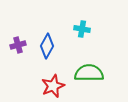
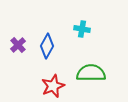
purple cross: rotated 28 degrees counterclockwise
green semicircle: moved 2 px right
